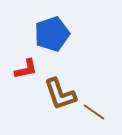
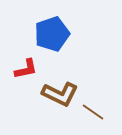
brown L-shape: rotated 45 degrees counterclockwise
brown line: moved 1 px left
